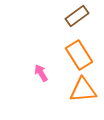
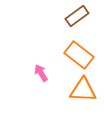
orange rectangle: rotated 20 degrees counterclockwise
orange triangle: rotated 8 degrees clockwise
